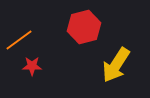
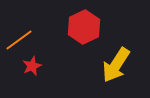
red hexagon: rotated 12 degrees counterclockwise
red star: rotated 24 degrees counterclockwise
